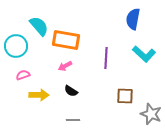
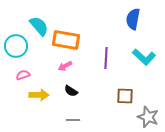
cyan L-shape: moved 3 px down
gray star: moved 3 px left, 3 px down
